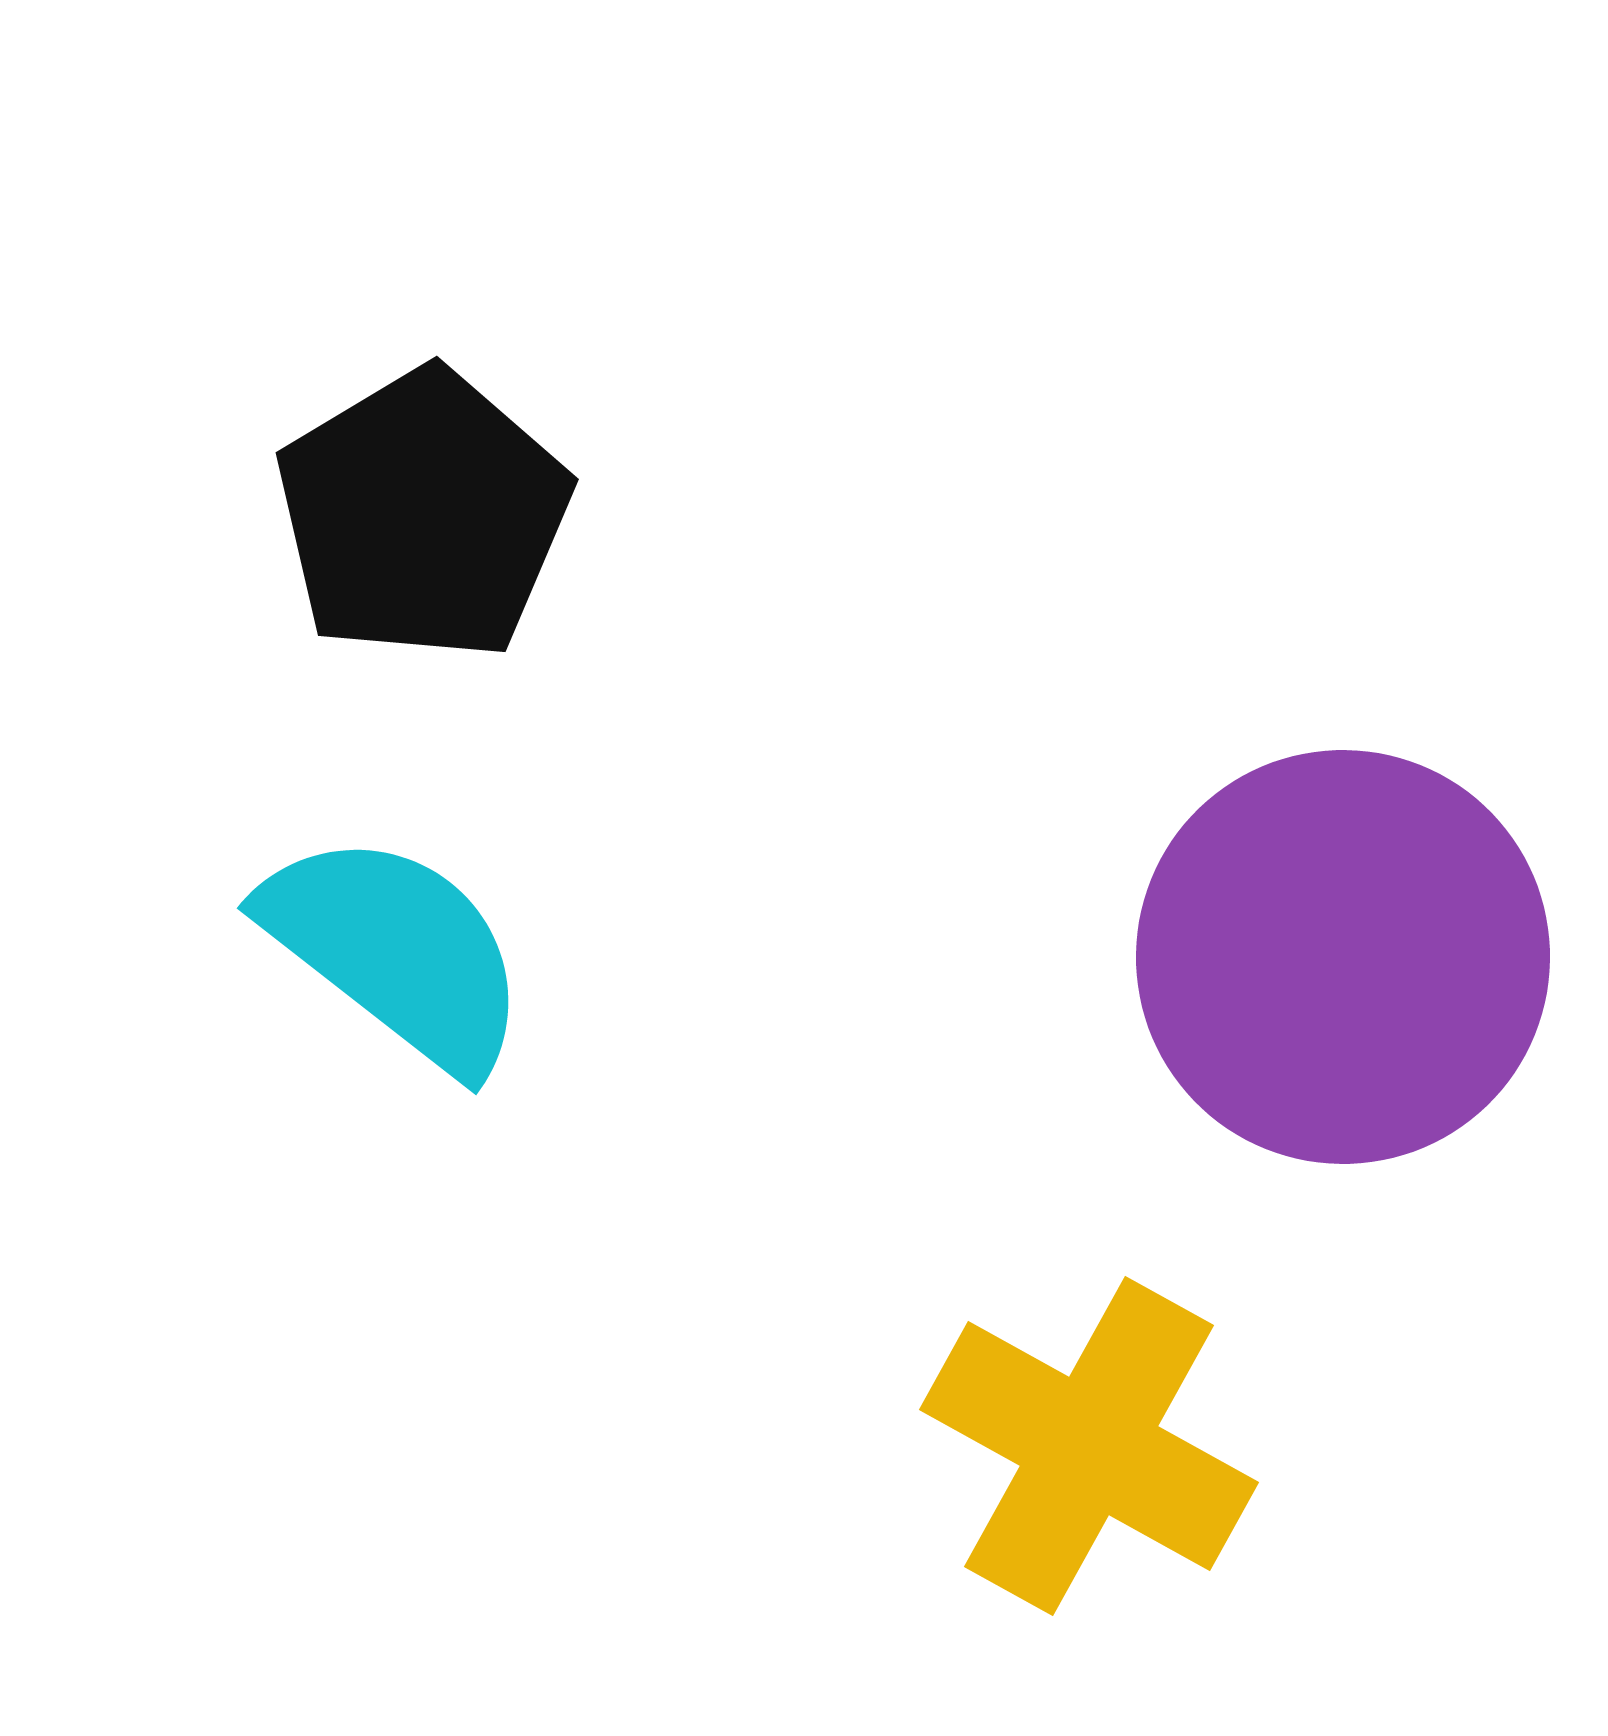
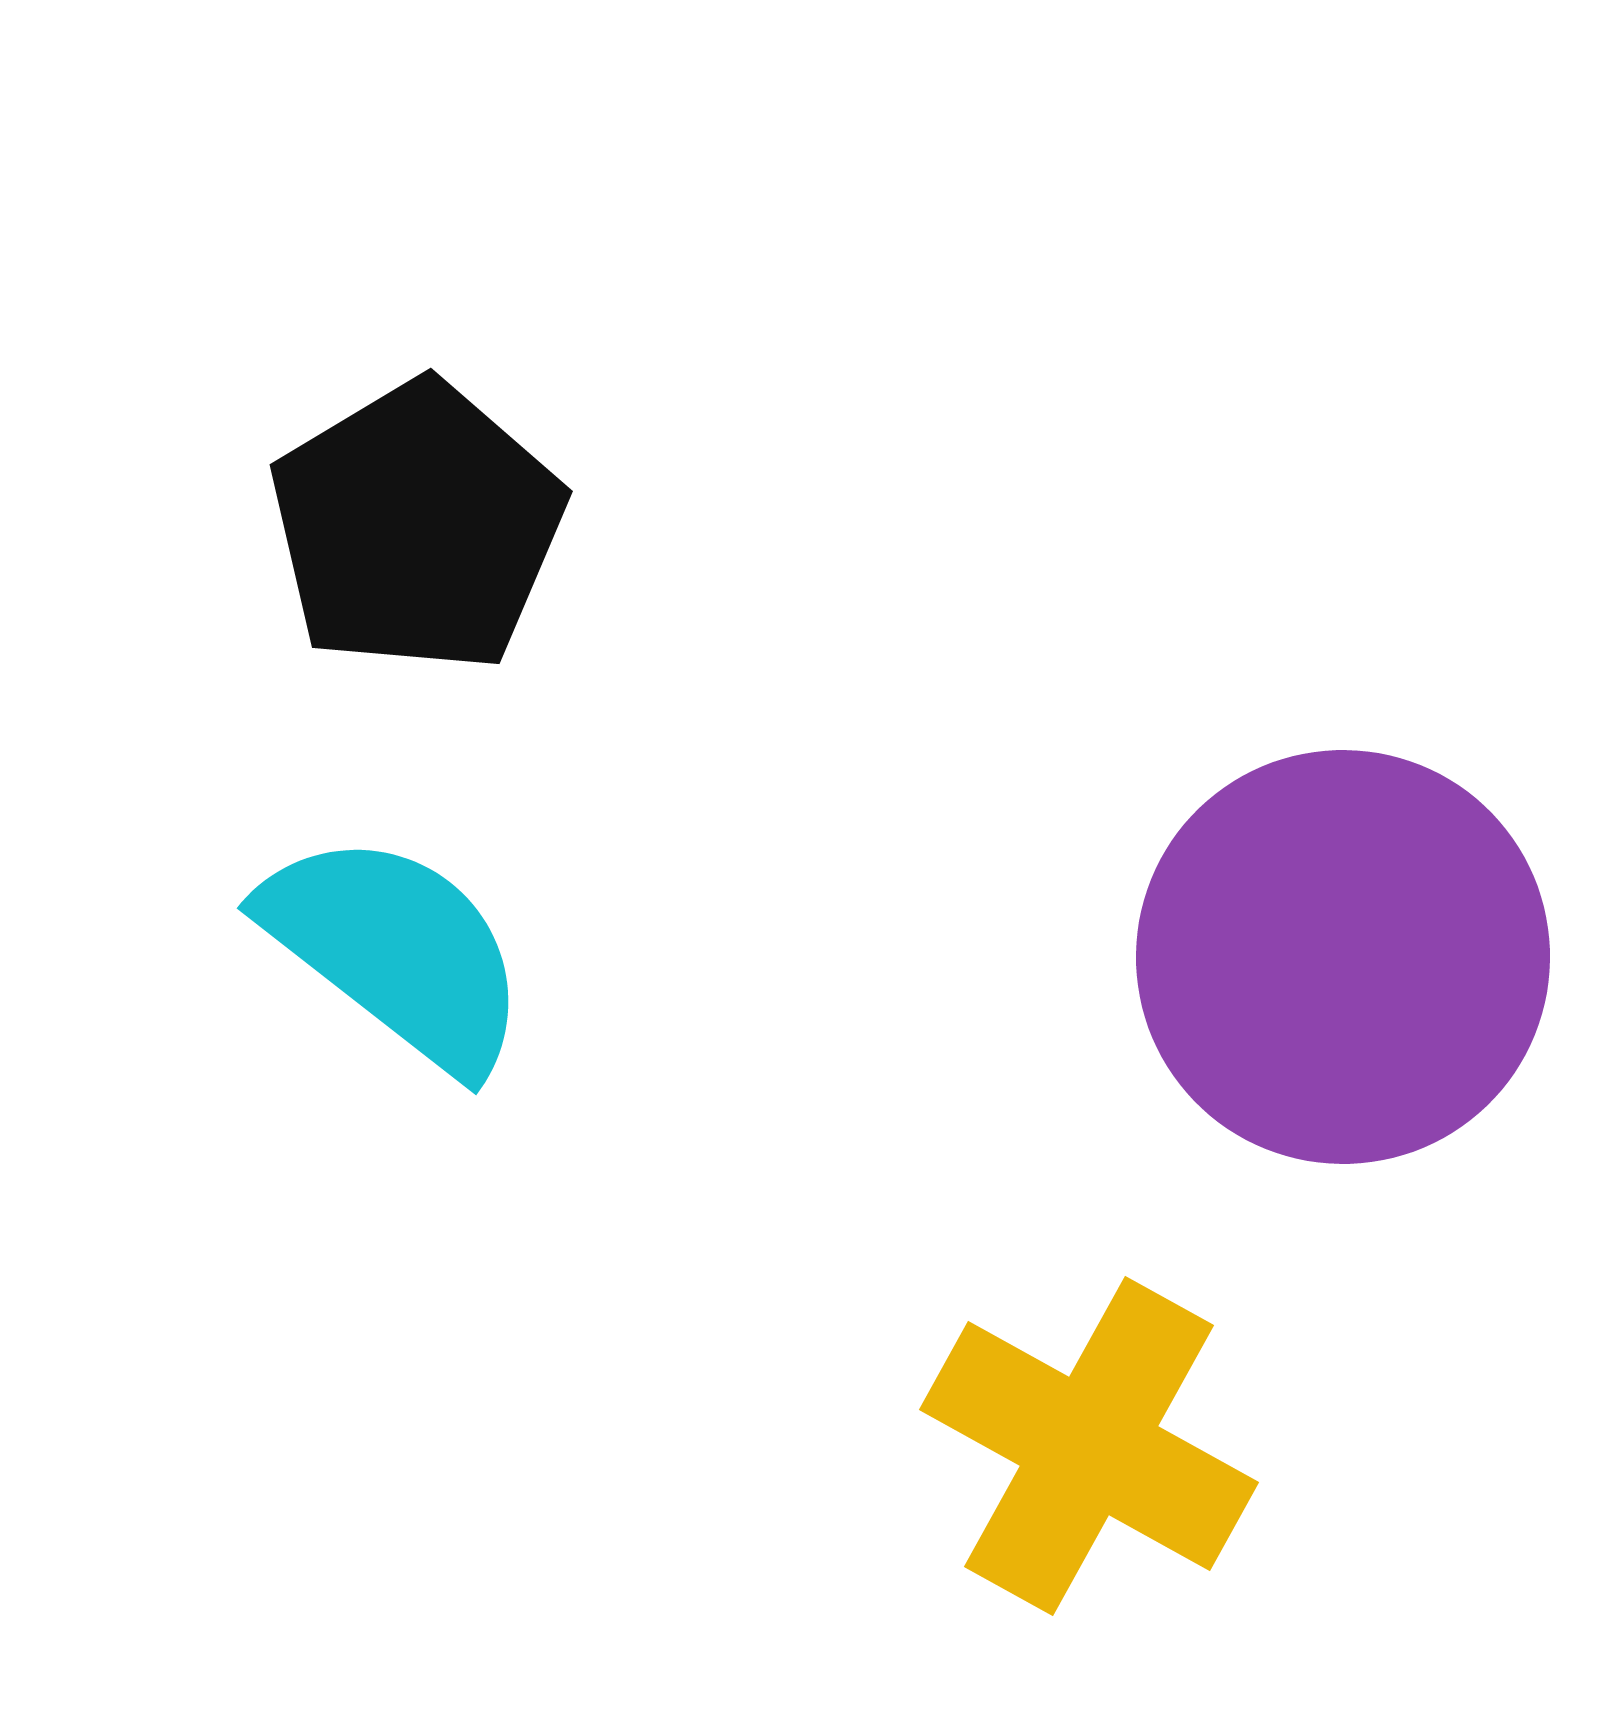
black pentagon: moved 6 px left, 12 px down
